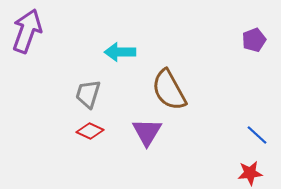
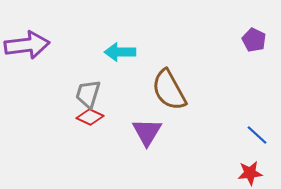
purple arrow: moved 14 px down; rotated 63 degrees clockwise
purple pentagon: rotated 25 degrees counterclockwise
red diamond: moved 14 px up
